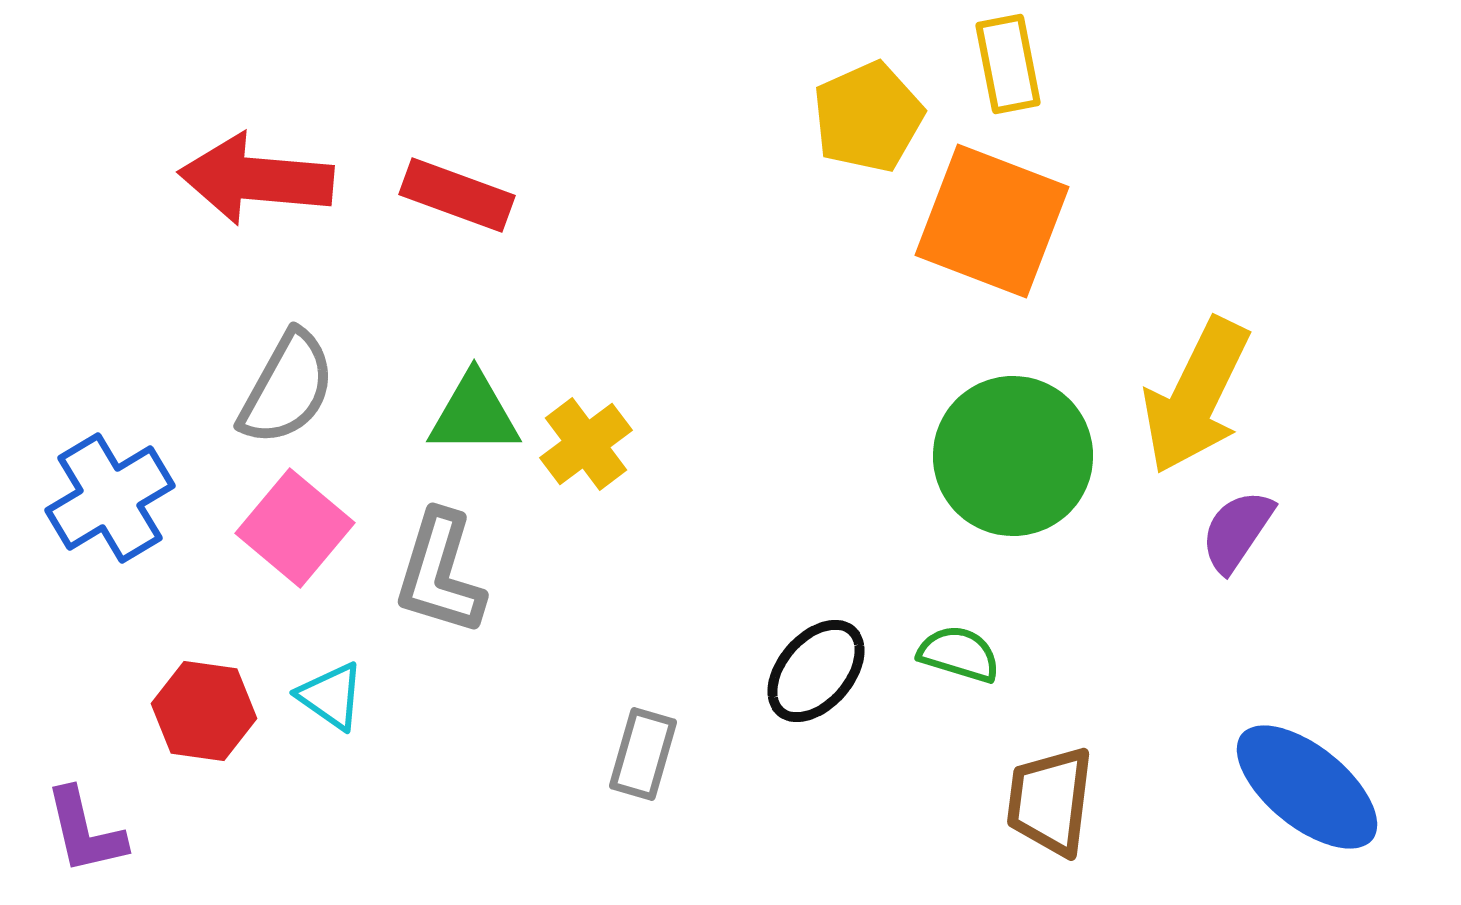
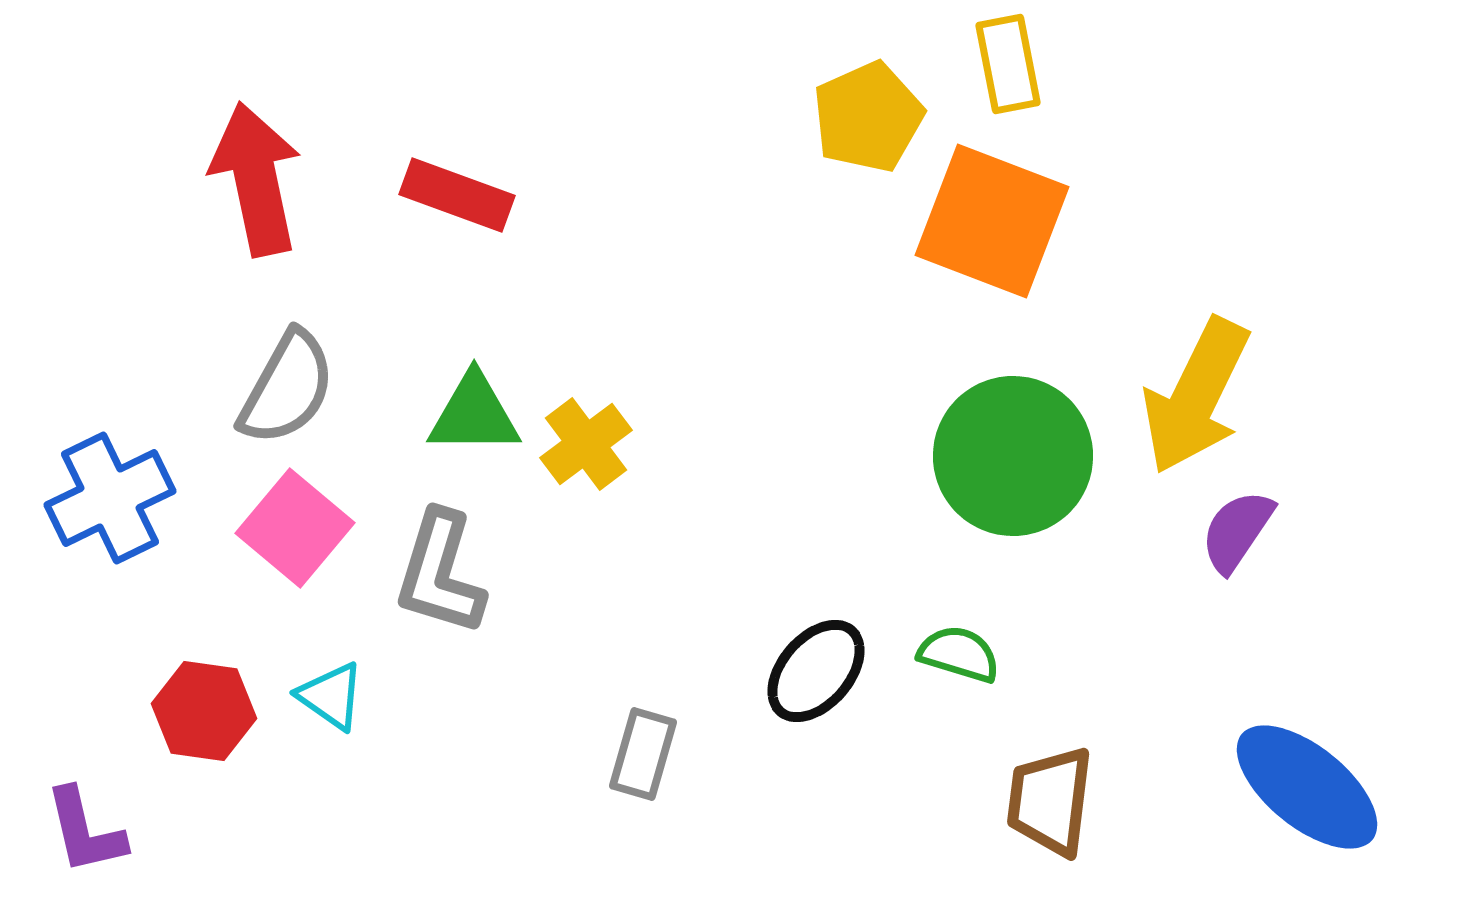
red arrow: rotated 73 degrees clockwise
blue cross: rotated 5 degrees clockwise
